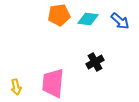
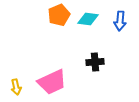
orange pentagon: rotated 15 degrees counterclockwise
blue arrow: rotated 54 degrees clockwise
black cross: rotated 24 degrees clockwise
pink trapezoid: moved 1 px left, 1 px up; rotated 120 degrees counterclockwise
